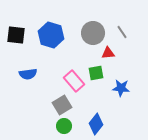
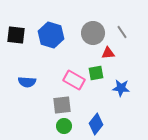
blue semicircle: moved 1 px left, 8 px down; rotated 12 degrees clockwise
pink rectangle: moved 1 px up; rotated 20 degrees counterclockwise
gray square: rotated 24 degrees clockwise
